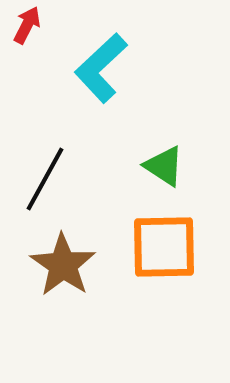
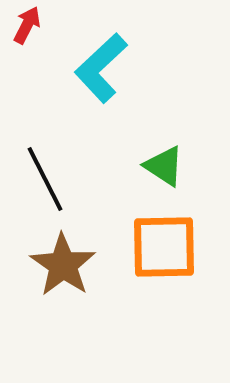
black line: rotated 56 degrees counterclockwise
